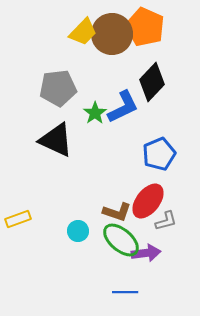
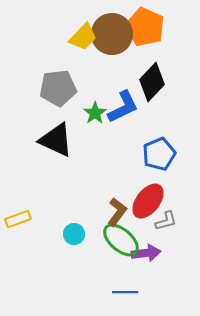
yellow trapezoid: moved 5 px down
brown L-shape: rotated 72 degrees counterclockwise
cyan circle: moved 4 px left, 3 px down
